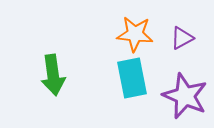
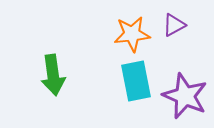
orange star: moved 3 px left; rotated 12 degrees counterclockwise
purple triangle: moved 8 px left, 13 px up
cyan rectangle: moved 4 px right, 3 px down
